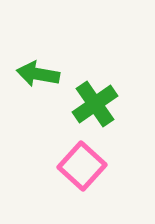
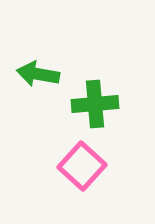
green cross: rotated 30 degrees clockwise
